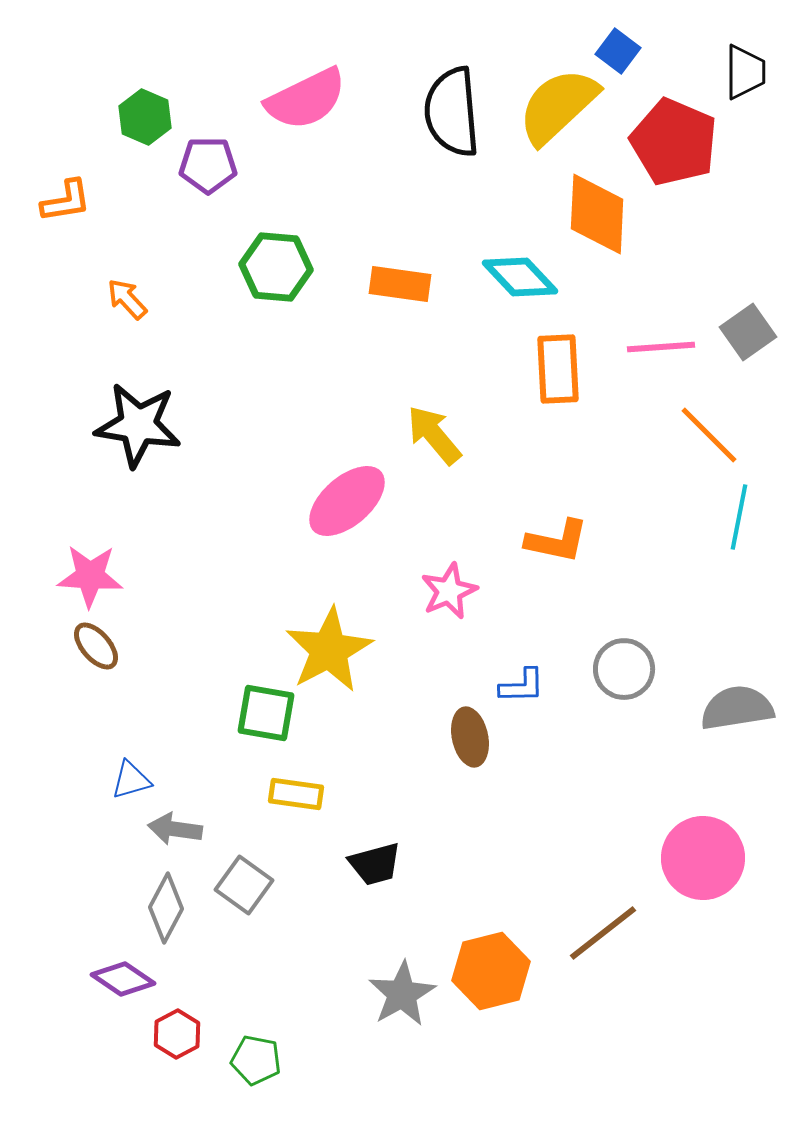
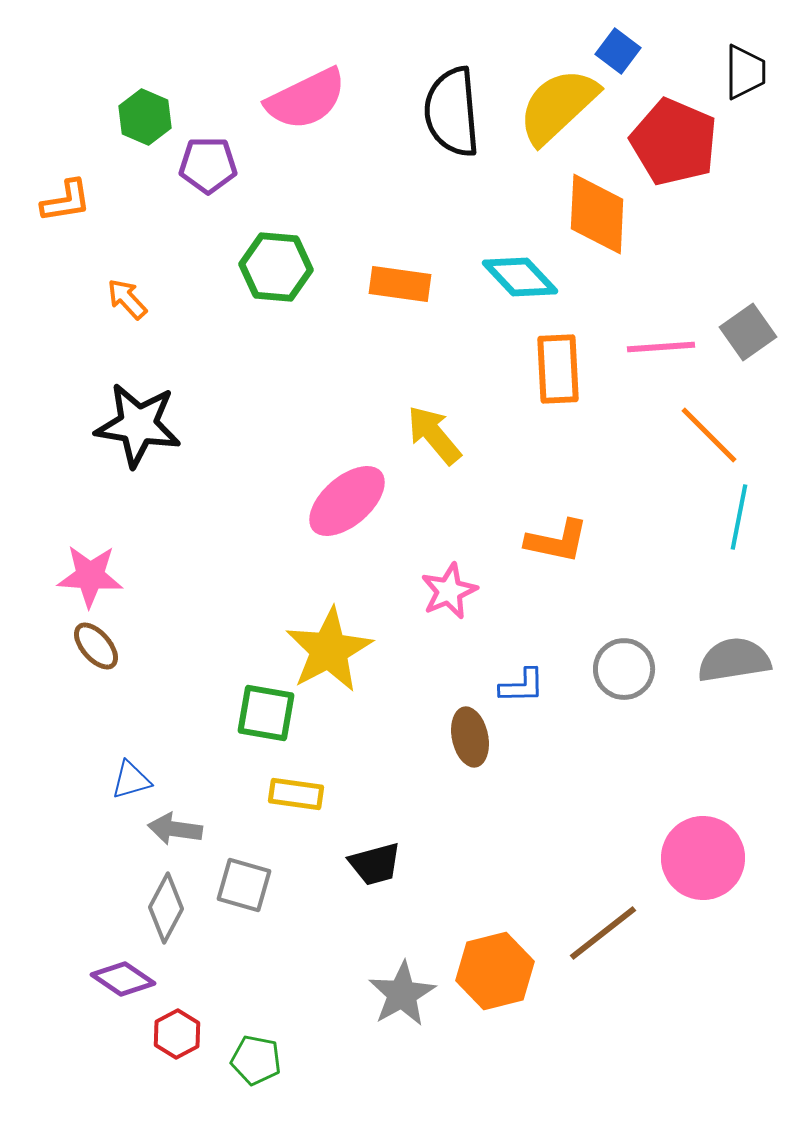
gray semicircle at (737, 708): moved 3 px left, 48 px up
gray square at (244, 885): rotated 20 degrees counterclockwise
orange hexagon at (491, 971): moved 4 px right
